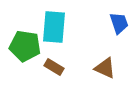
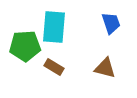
blue trapezoid: moved 8 px left
green pentagon: rotated 12 degrees counterclockwise
brown triangle: rotated 10 degrees counterclockwise
